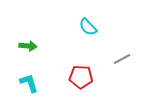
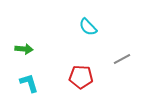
green arrow: moved 4 px left, 3 px down
